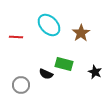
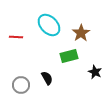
green rectangle: moved 5 px right, 8 px up; rotated 30 degrees counterclockwise
black semicircle: moved 1 px right, 4 px down; rotated 144 degrees counterclockwise
